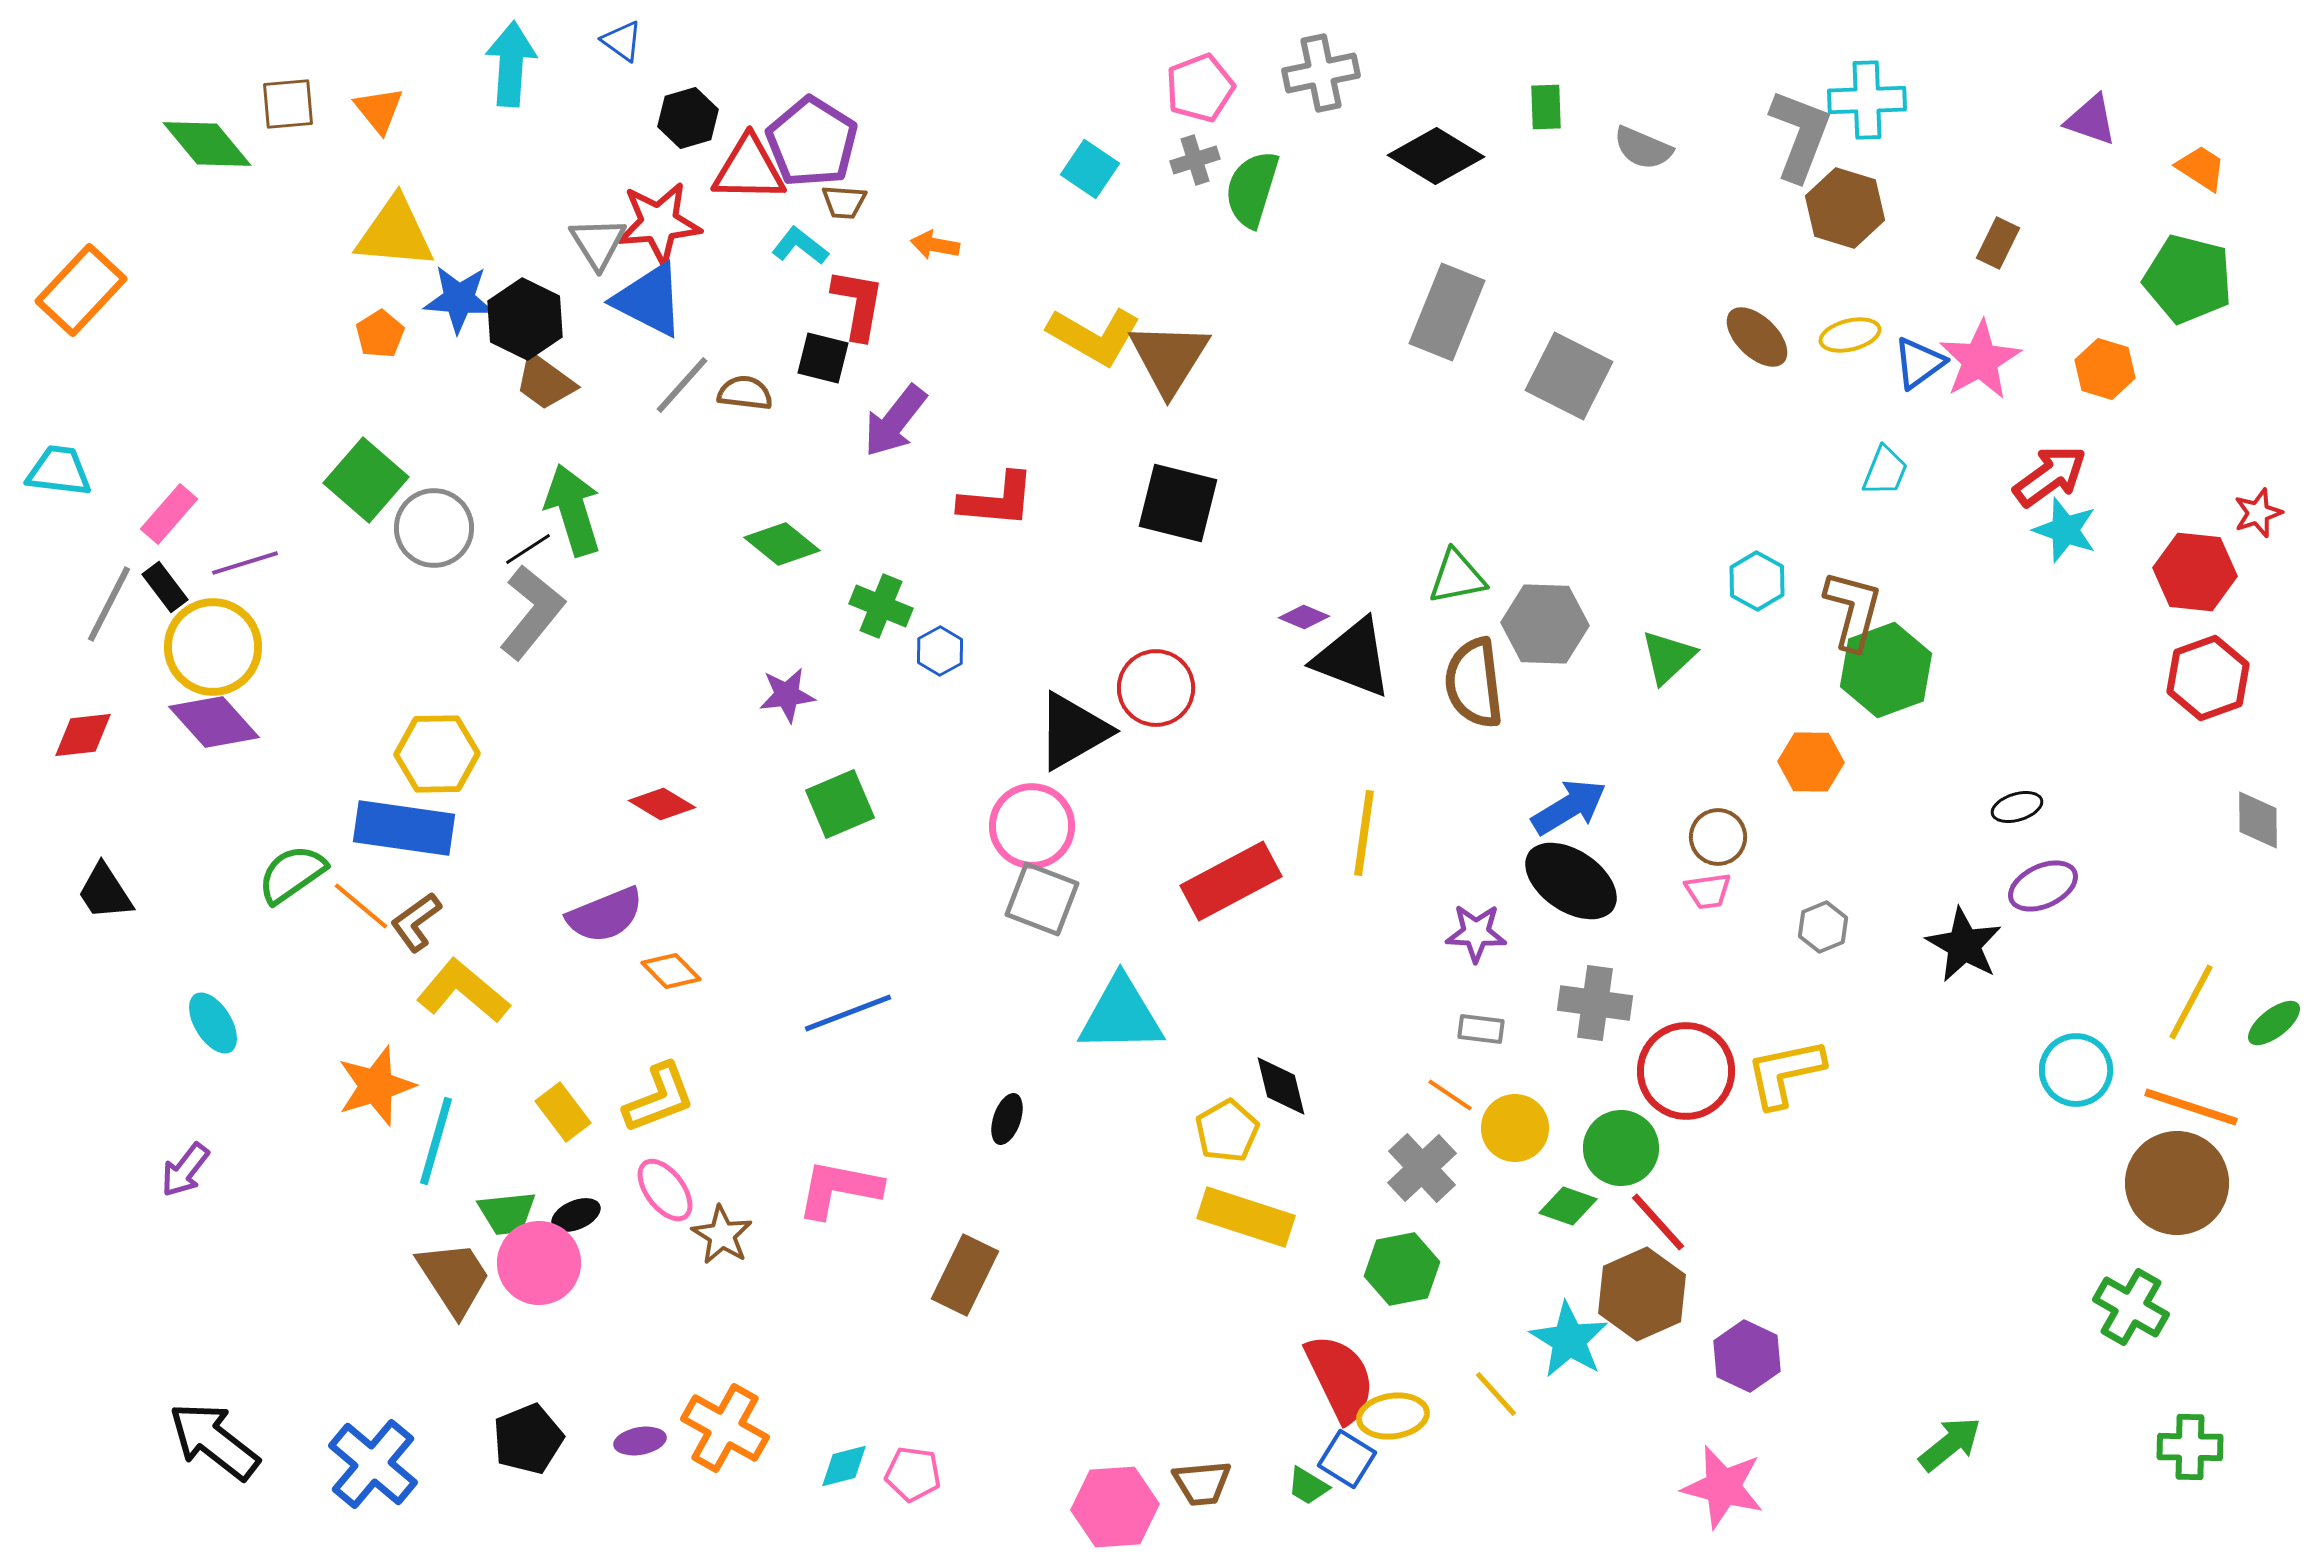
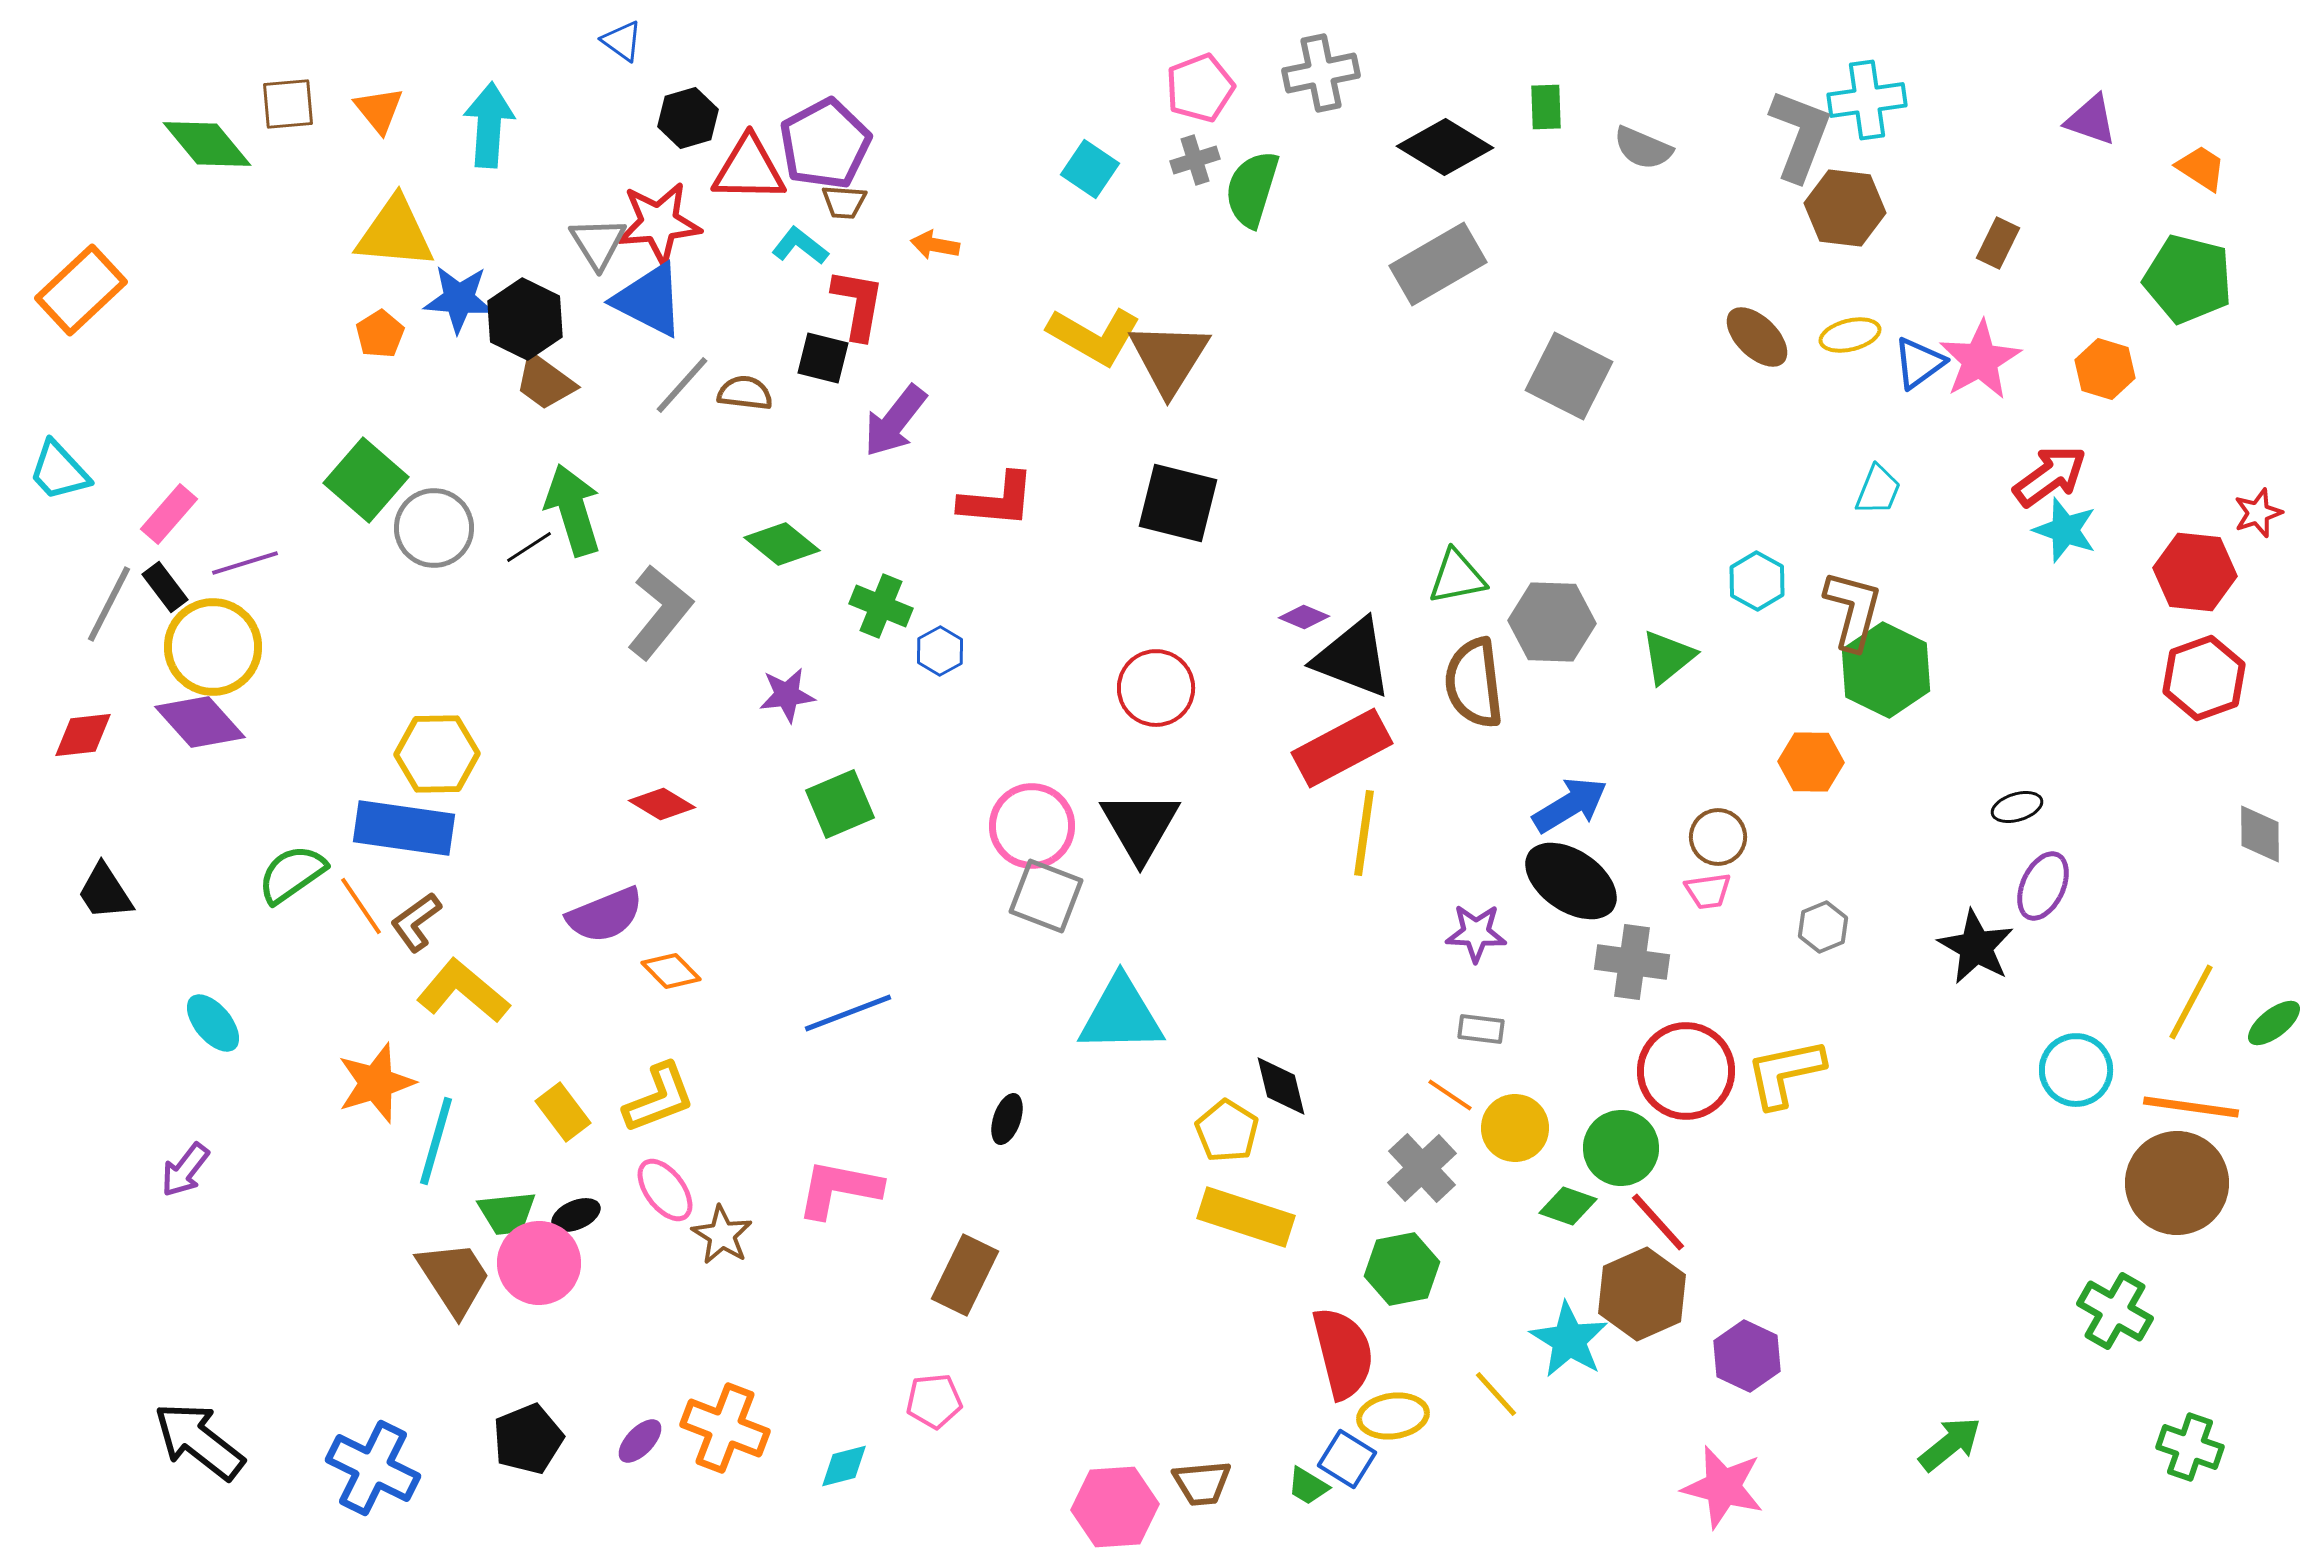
cyan arrow at (511, 64): moved 22 px left, 61 px down
cyan cross at (1867, 100): rotated 6 degrees counterclockwise
purple pentagon at (812, 142): moved 13 px right, 2 px down; rotated 12 degrees clockwise
black diamond at (1436, 156): moved 9 px right, 9 px up
brown hexagon at (1845, 208): rotated 10 degrees counterclockwise
orange rectangle at (81, 290): rotated 4 degrees clockwise
gray rectangle at (1447, 312): moved 9 px left, 48 px up; rotated 38 degrees clockwise
cyan trapezoid at (59, 471): rotated 140 degrees counterclockwise
cyan trapezoid at (1885, 471): moved 7 px left, 19 px down
black line at (528, 549): moved 1 px right, 2 px up
gray L-shape at (532, 612): moved 128 px right
gray hexagon at (1545, 624): moved 7 px right, 2 px up
green triangle at (1668, 657): rotated 4 degrees clockwise
green hexagon at (1886, 670): rotated 14 degrees counterclockwise
red hexagon at (2208, 678): moved 4 px left
purple diamond at (214, 722): moved 14 px left
black triangle at (1073, 731): moved 67 px right, 95 px down; rotated 30 degrees counterclockwise
blue arrow at (1569, 807): moved 1 px right, 2 px up
gray diamond at (2258, 820): moved 2 px right, 14 px down
red rectangle at (1231, 881): moved 111 px right, 133 px up
purple ellipse at (2043, 886): rotated 40 degrees counterclockwise
gray square at (1042, 899): moved 4 px right, 3 px up
orange line at (361, 906): rotated 16 degrees clockwise
black star at (1964, 945): moved 12 px right, 2 px down
gray cross at (1595, 1003): moved 37 px right, 41 px up
cyan ellipse at (213, 1023): rotated 8 degrees counterclockwise
orange star at (376, 1086): moved 3 px up
orange line at (2191, 1107): rotated 10 degrees counterclockwise
yellow pentagon at (1227, 1131): rotated 10 degrees counterclockwise
green cross at (2131, 1307): moved 16 px left, 4 px down
red semicircle at (1340, 1378): moved 3 px right, 25 px up; rotated 12 degrees clockwise
orange cross at (725, 1428): rotated 8 degrees counterclockwise
black arrow at (214, 1441): moved 15 px left
purple ellipse at (640, 1441): rotated 36 degrees counterclockwise
green cross at (2190, 1447): rotated 18 degrees clockwise
blue cross at (373, 1464): moved 4 px down; rotated 14 degrees counterclockwise
pink pentagon at (913, 1474): moved 21 px right, 73 px up; rotated 14 degrees counterclockwise
